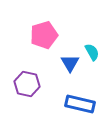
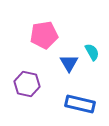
pink pentagon: rotated 8 degrees clockwise
blue triangle: moved 1 px left
